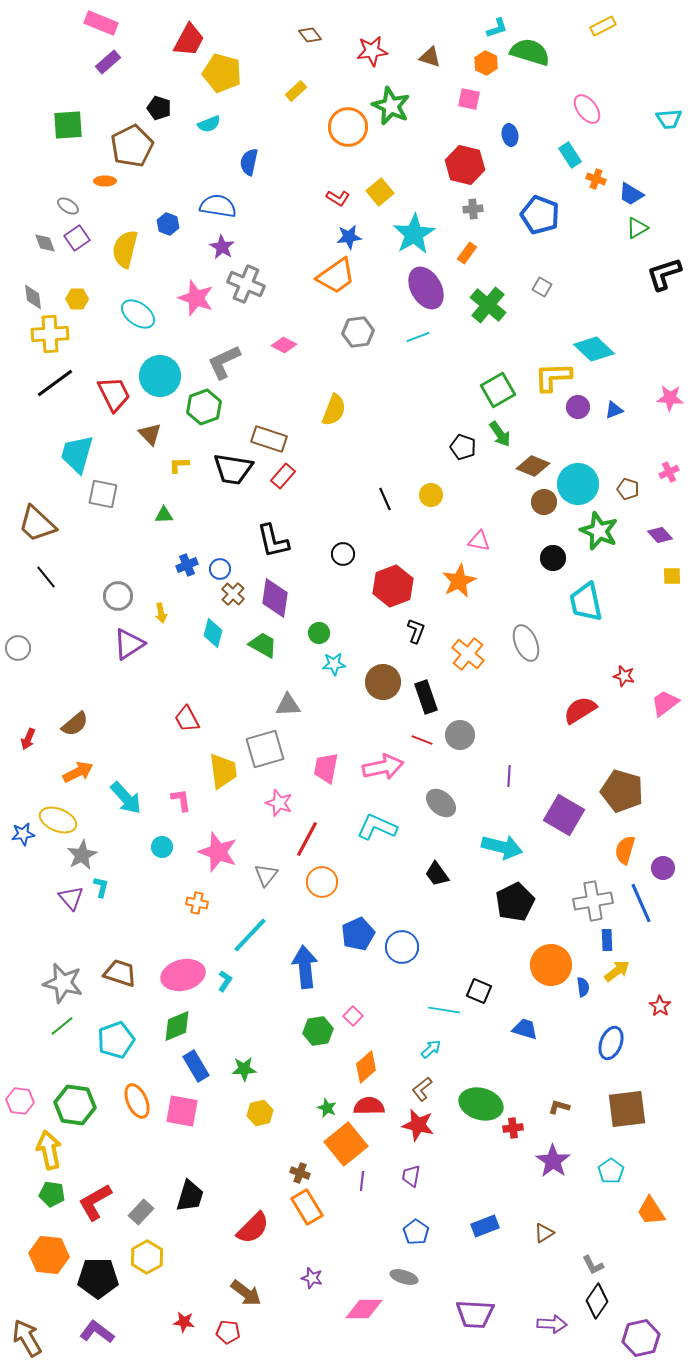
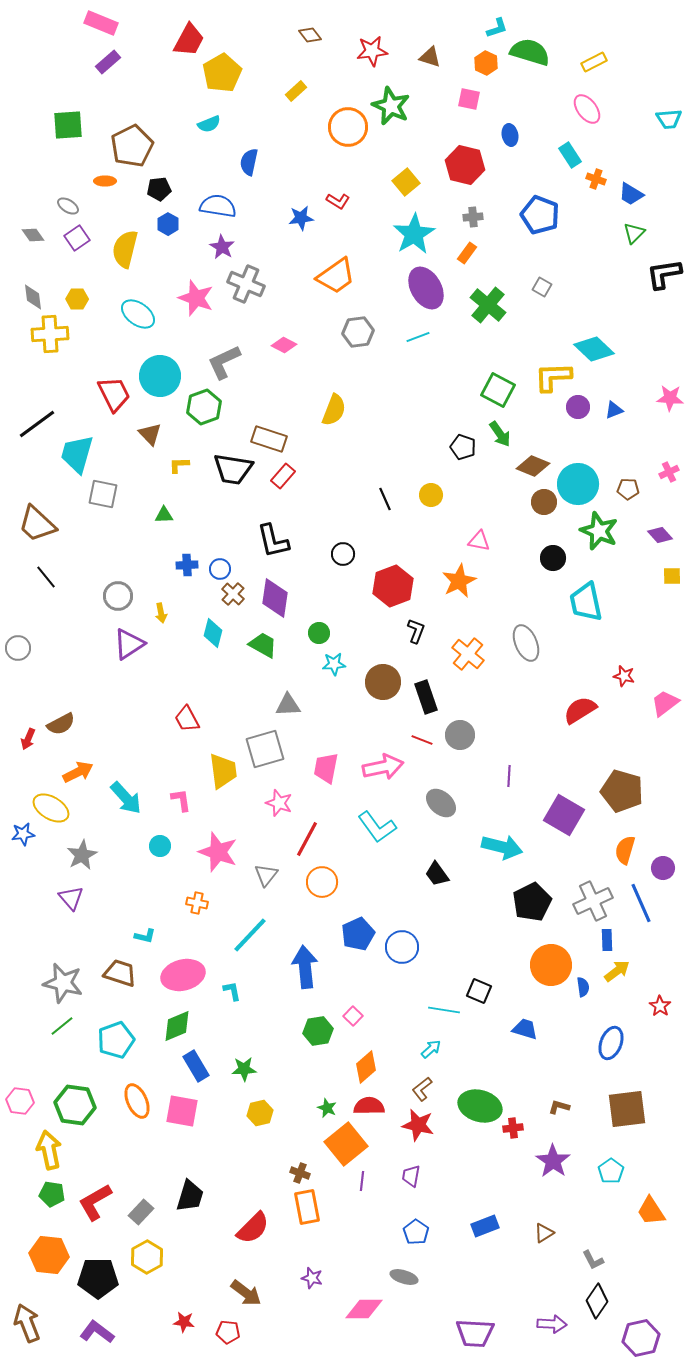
yellow rectangle at (603, 26): moved 9 px left, 36 px down
yellow pentagon at (222, 73): rotated 27 degrees clockwise
black pentagon at (159, 108): moved 81 px down; rotated 25 degrees counterclockwise
yellow square at (380, 192): moved 26 px right, 10 px up
red L-shape at (338, 198): moved 3 px down
gray cross at (473, 209): moved 8 px down
blue hexagon at (168, 224): rotated 10 degrees clockwise
green triangle at (637, 228): moved 3 px left, 5 px down; rotated 15 degrees counterclockwise
blue star at (349, 237): moved 48 px left, 19 px up
gray diamond at (45, 243): moved 12 px left, 8 px up; rotated 15 degrees counterclockwise
black L-shape at (664, 274): rotated 9 degrees clockwise
black line at (55, 383): moved 18 px left, 41 px down
green square at (498, 390): rotated 32 degrees counterclockwise
brown pentagon at (628, 489): rotated 15 degrees counterclockwise
blue cross at (187, 565): rotated 20 degrees clockwise
brown semicircle at (75, 724): moved 14 px left; rotated 12 degrees clockwise
yellow ellipse at (58, 820): moved 7 px left, 12 px up; rotated 9 degrees clockwise
cyan L-shape at (377, 827): rotated 150 degrees counterclockwise
cyan circle at (162, 847): moved 2 px left, 1 px up
cyan L-shape at (101, 887): moved 44 px right, 49 px down; rotated 90 degrees clockwise
gray cross at (593, 901): rotated 15 degrees counterclockwise
black pentagon at (515, 902): moved 17 px right
cyan L-shape at (225, 981): moved 7 px right, 10 px down; rotated 45 degrees counterclockwise
green ellipse at (481, 1104): moved 1 px left, 2 px down
orange rectangle at (307, 1207): rotated 20 degrees clockwise
gray L-shape at (593, 1265): moved 5 px up
purple trapezoid at (475, 1314): moved 19 px down
brown arrow at (27, 1338): moved 15 px up; rotated 9 degrees clockwise
